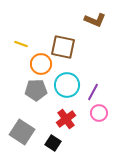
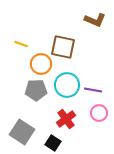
purple line: moved 2 px up; rotated 72 degrees clockwise
